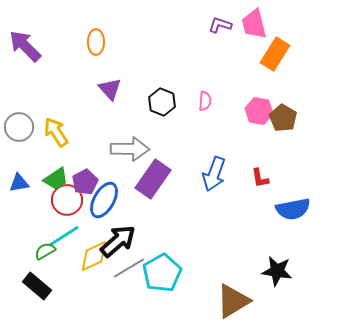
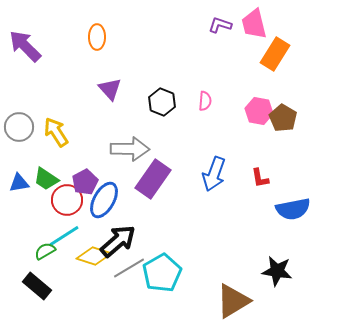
orange ellipse: moved 1 px right, 5 px up
green trapezoid: moved 10 px left; rotated 68 degrees clockwise
yellow diamond: rotated 44 degrees clockwise
